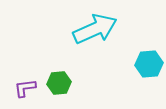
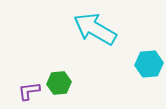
cyan arrow: rotated 126 degrees counterclockwise
purple L-shape: moved 4 px right, 3 px down
